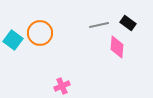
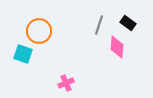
gray line: rotated 60 degrees counterclockwise
orange circle: moved 1 px left, 2 px up
cyan square: moved 10 px right, 14 px down; rotated 18 degrees counterclockwise
pink cross: moved 4 px right, 3 px up
